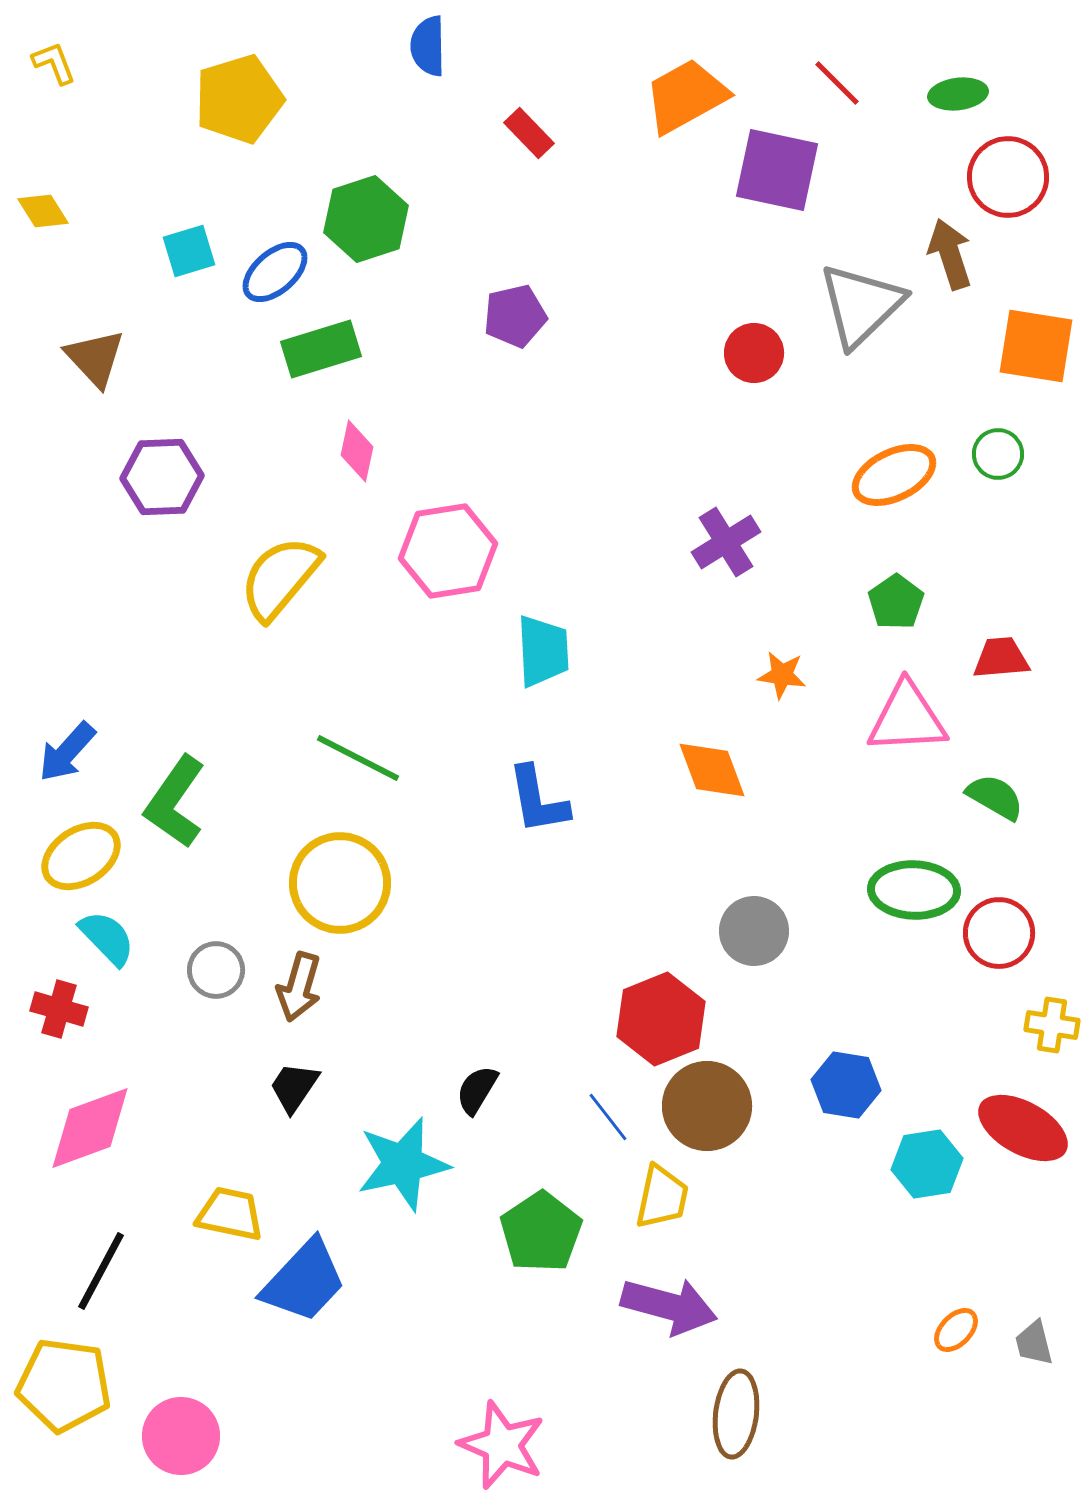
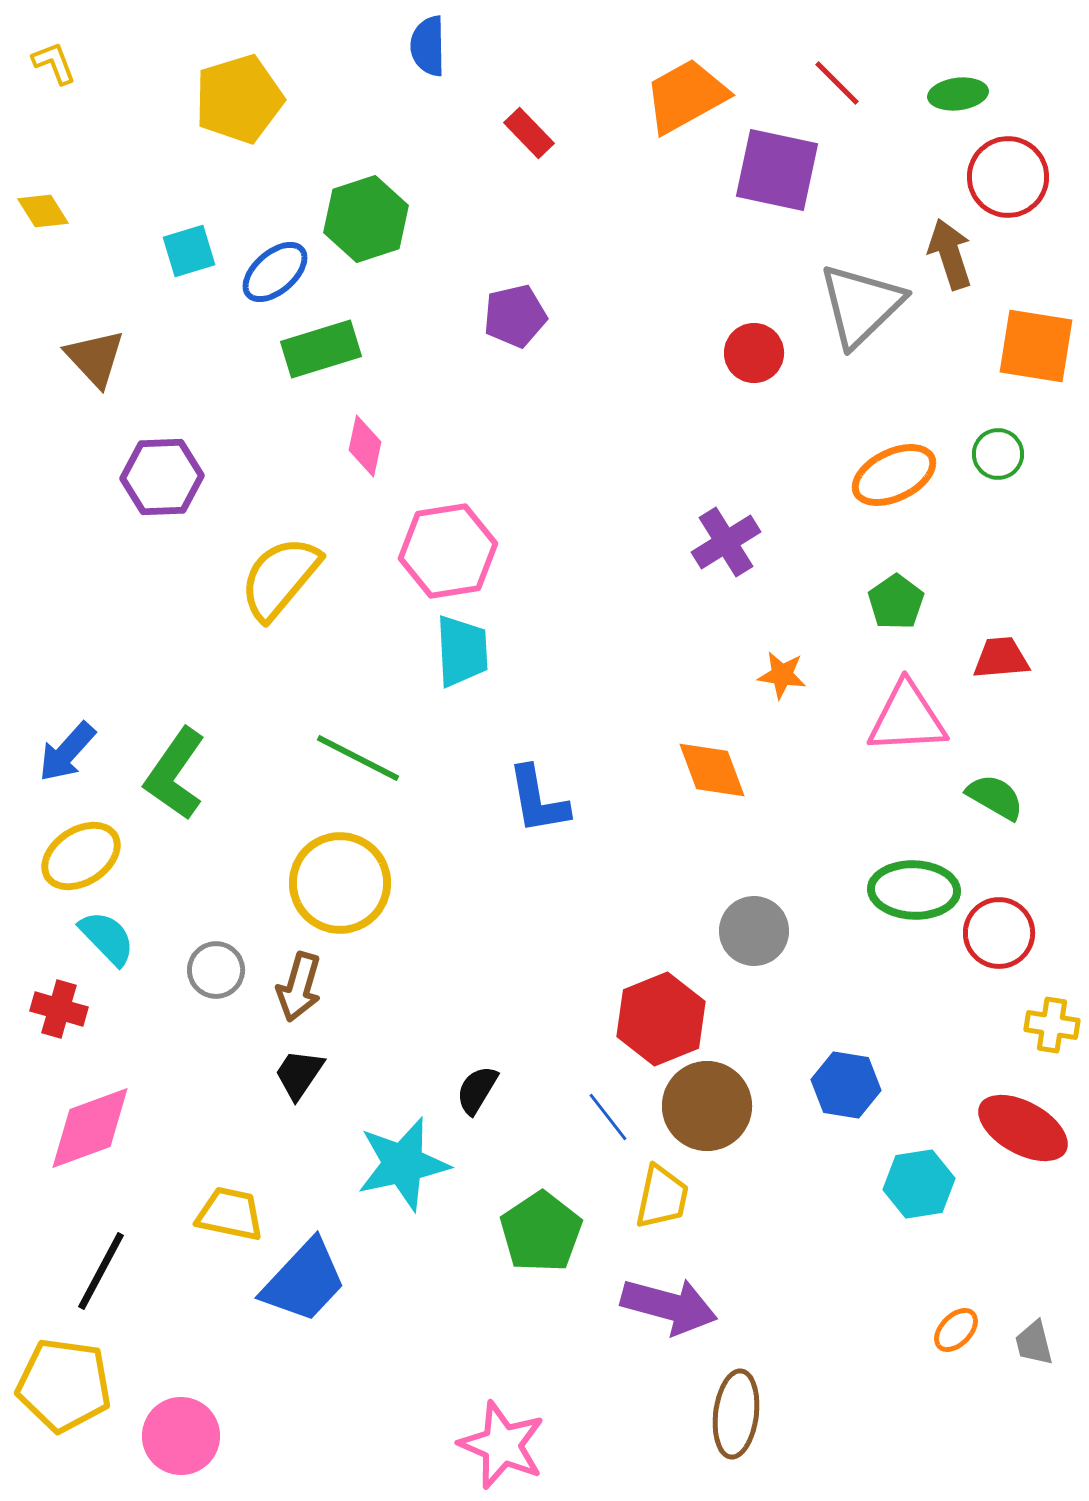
pink diamond at (357, 451): moved 8 px right, 5 px up
cyan trapezoid at (543, 651): moved 81 px left
green L-shape at (175, 802): moved 28 px up
black trapezoid at (294, 1087): moved 5 px right, 13 px up
cyan hexagon at (927, 1164): moved 8 px left, 20 px down
